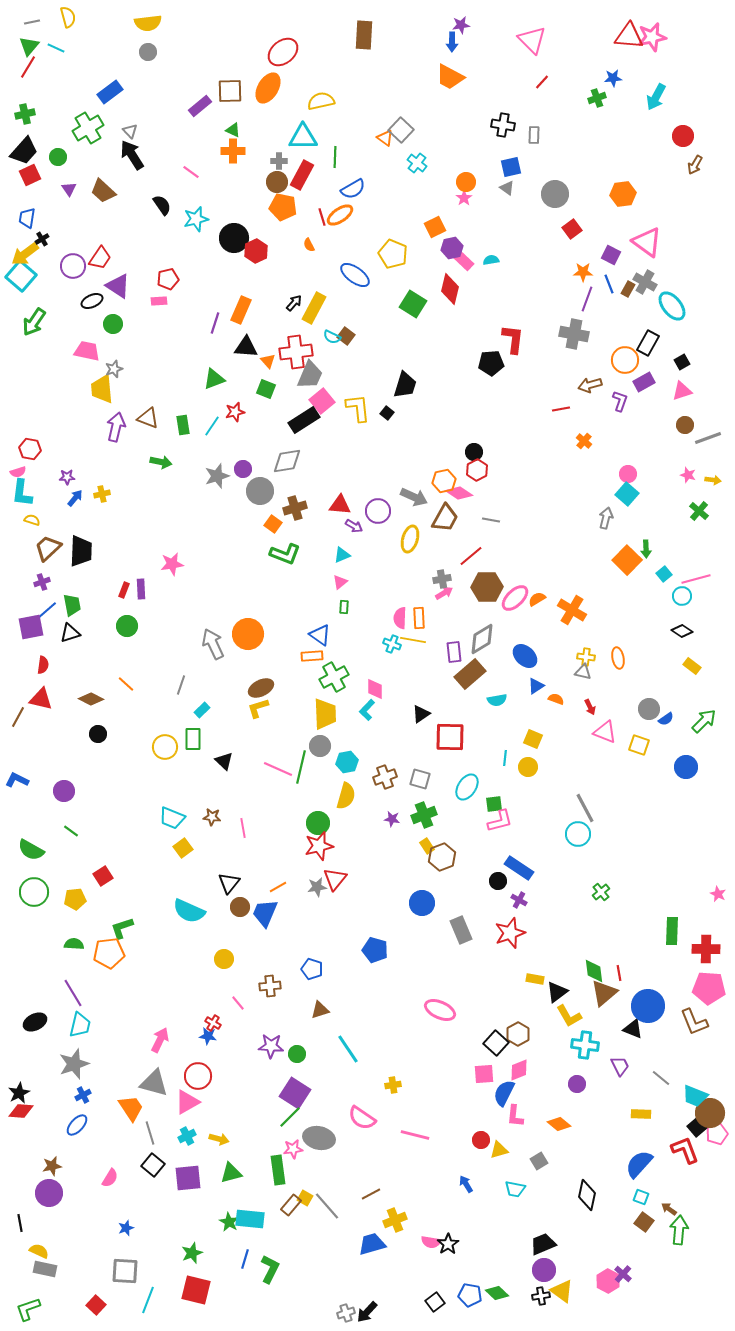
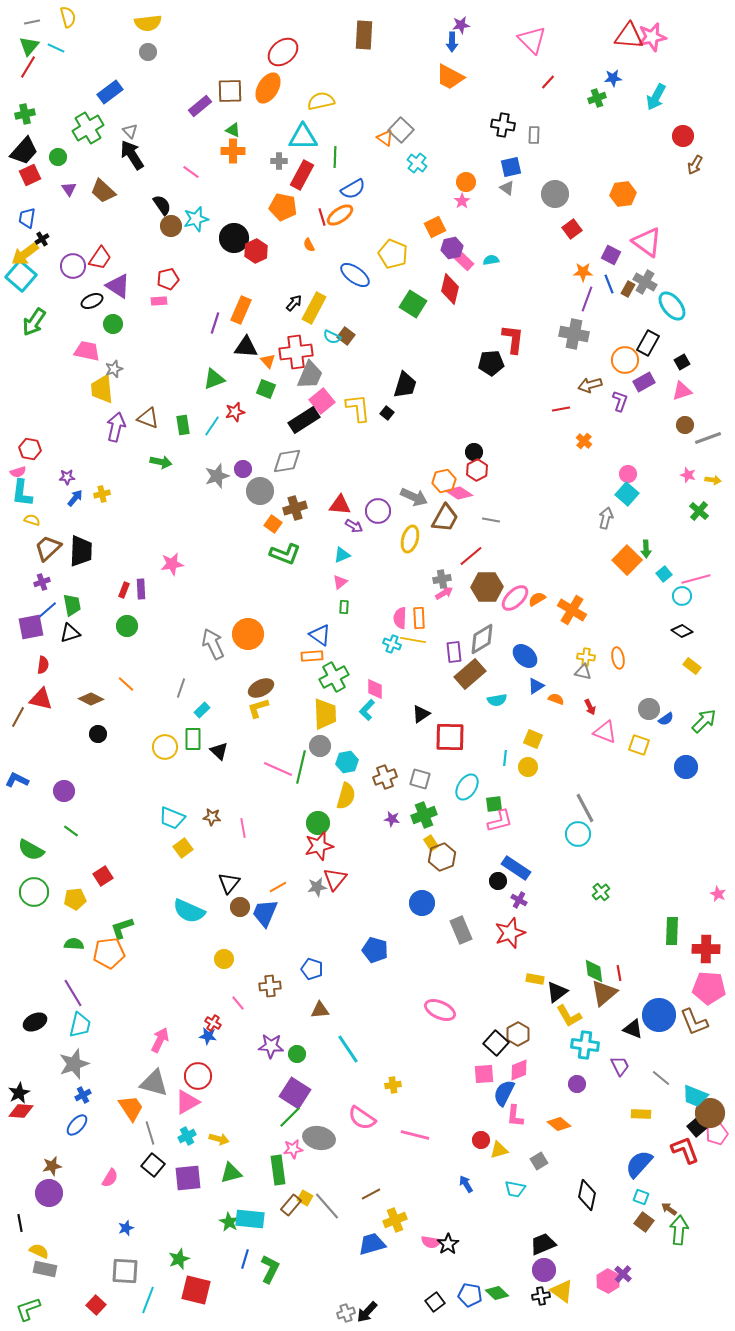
red line at (542, 82): moved 6 px right
brown circle at (277, 182): moved 106 px left, 44 px down
pink star at (464, 198): moved 2 px left, 3 px down
gray line at (181, 685): moved 3 px down
black triangle at (224, 761): moved 5 px left, 10 px up
yellow rectangle at (427, 846): moved 4 px right, 3 px up
blue rectangle at (519, 868): moved 3 px left
blue circle at (648, 1006): moved 11 px right, 9 px down
brown triangle at (320, 1010): rotated 12 degrees clockwise
green star at (192, 1253): moved 13 px left, 6 px down
